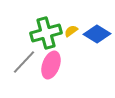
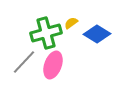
yellow semicircle: moved 8 px up
pink ellipse: moved 2 px right
